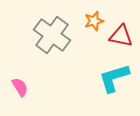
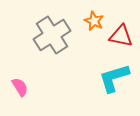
orange star: rotated 30 degrees counterclockwise
gray cross: rotated 21 degrees clockwise
